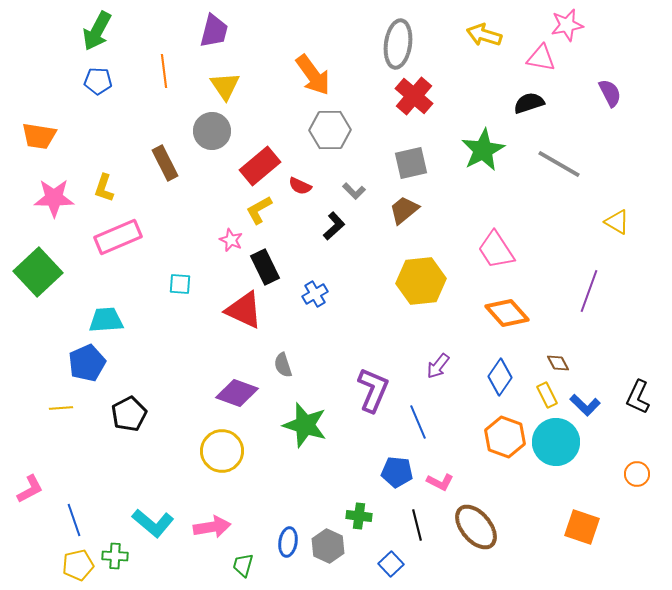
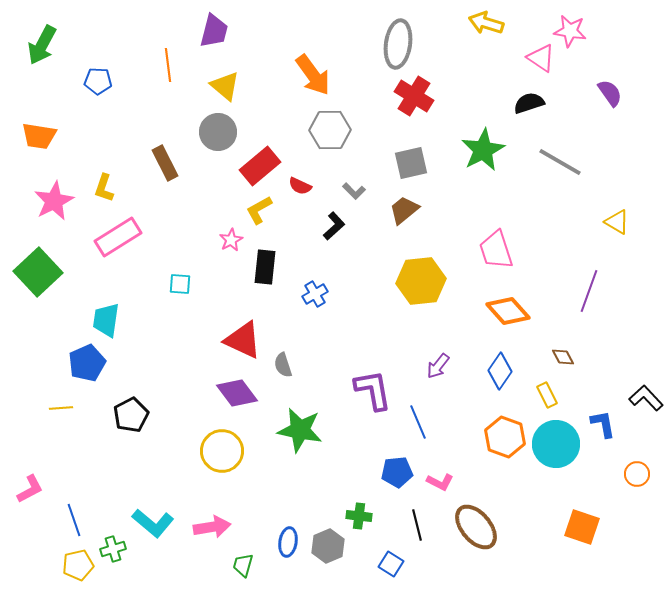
pink star at (567, 25): moved 3 px right, 6 px down; rotated 20 degrees clockwise
green arrow at (97, 31): moved 55 px left, 14 px down
yellow arrow at (484, 35): moved 2 px right, 12 px up
pink triangle at (541, 58): rotated 24 degrees clockwise
orange line at (164, 71): moved 4 px right, 6 px up
yellow triangle at (225, 86): rotated 16 degrees counterclockwise
purple semicircle at (610, 93): rotated 8 degrees counterclockwise
red cross at (414, 96): rotated 9 degrees counterclockwise
gray circle at (212, 131): moved 6 px right, 1 px down
gray line at (559, 164): moved 1 px right, 2 px up
pink star at (54, 198): moved 3 px down; rotated 27 degrees counterclockwise
pink rectangle at (118, 237): rotated 9 degrees counterclockwise
pink star at (231, 240): rotated 20 degrees clockwise
pink trapezoid at (496, 250): rotated 15 degrees clockwise
black rectangle at (265, 267): rotated 32 degrees clockwise
red triangle at (244, 310): moved 1 px left, 30 px down
orange diamond at (507, 313): moved 1 px right, 2 px up
cyan trapezoid at (106, 320): rotated 78 degrees counterclockwise
brown diamond at (558, 363): moved 5 px right, 6 px up
blue diamond at (500, 377): moved 6 px up
purple L-shape at (373, 390): rotated 33 degrees counterclockwise
purple diamond at (237, 393): rotated 33 degrees clockwise
black L-shape at (638, 397): moved 8 px right, 1 px down; rotated 112 degrees clockwise
blue L-shape at (585, 405): moved 18 px right, 19 px down; rotated 144 degrees counterclockwise
black pentagon at (129, 414): moved 2 px right, 1 px down
green star at (305, 425): moved 5 px left, 5 px down; rotated 6 degrees counterclockwise
cyan circle at (556, 442): moved 2 px down
blue pentagon at (397, 472): rotated 12 degrees counterclockwise
gray hexagon at (328, 546): rotated 12 degrees clockwise
green cross at (115, 556): moved 2 px left, 7 px up; rotated 20 degrees counterclockwise
blue square at (391, 564): rotated 15 degrees counterclockwise
